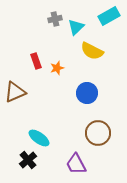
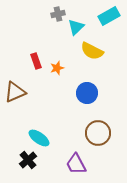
gray cross: moved 3 px right, 5 px up
